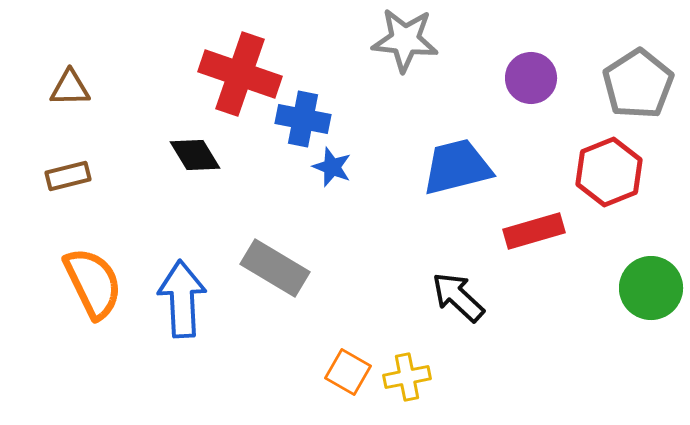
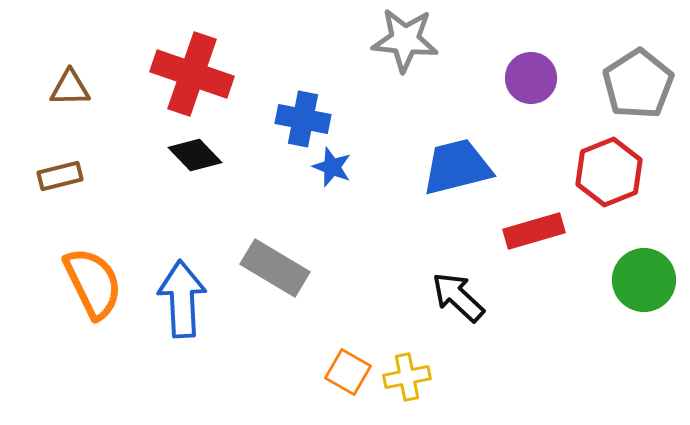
red cross: moved 48 px left
black diamond: rotated 12 degrees counterclockwise
brown rectangle: moved 8 px left
green circle: moved 7 px left, 8 px up
